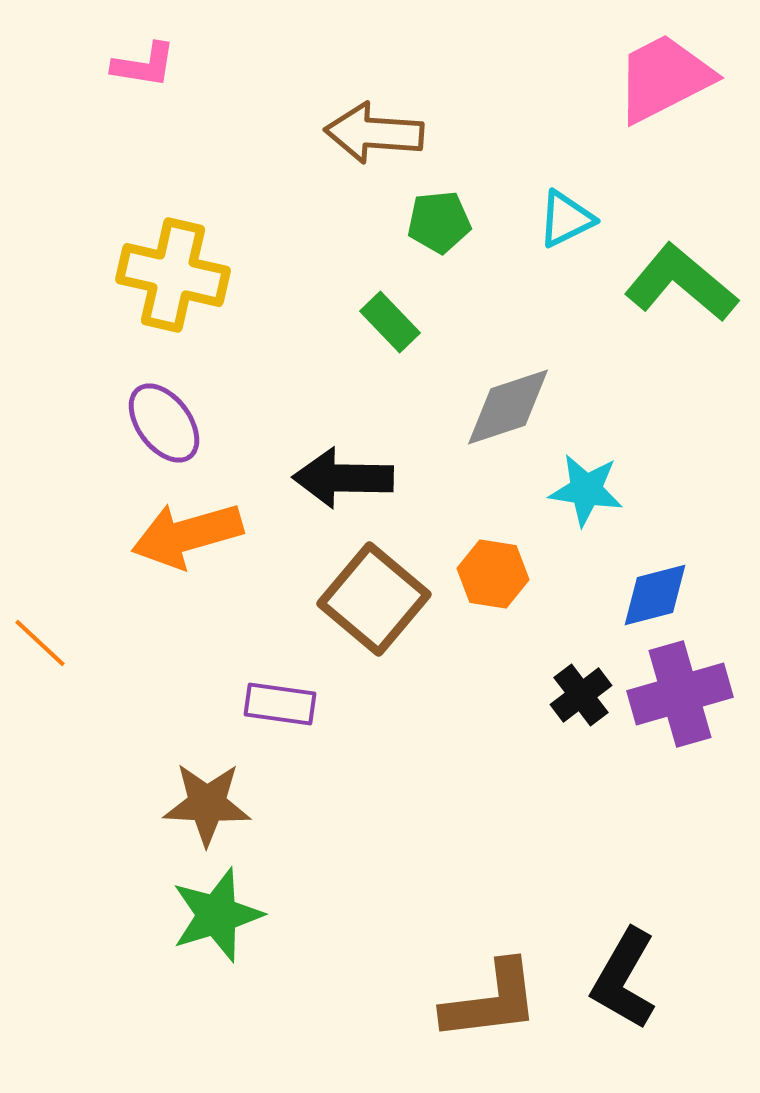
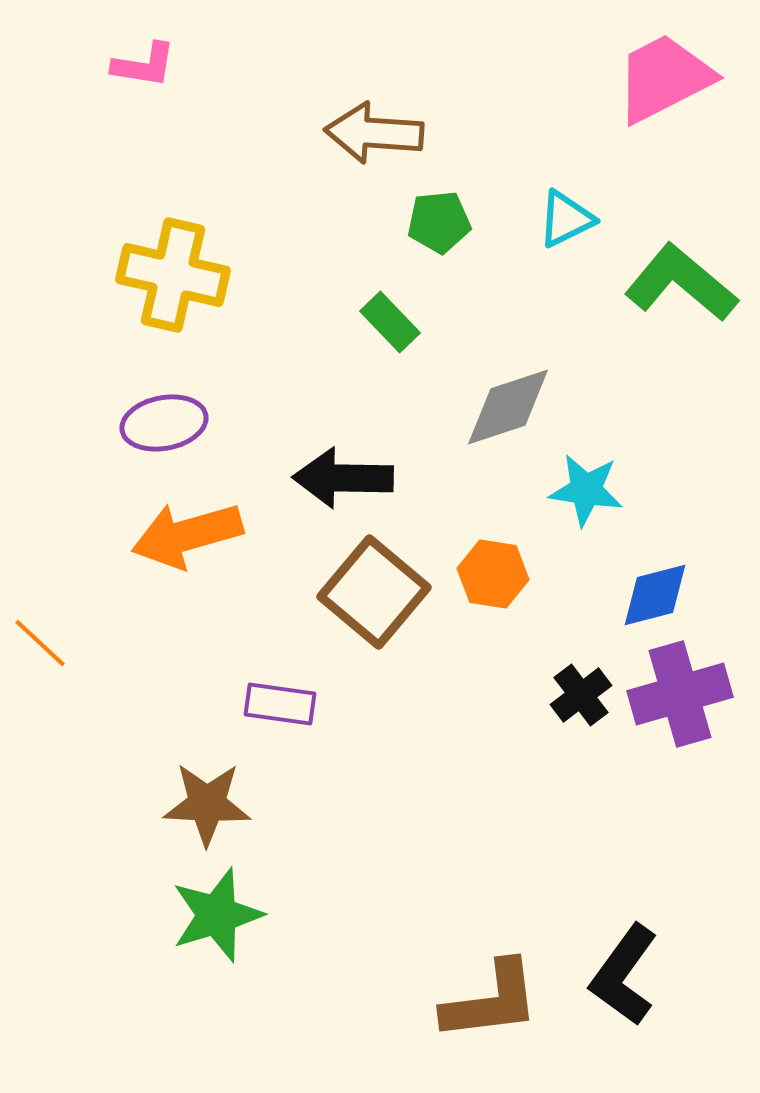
purple ellipse: rotated 64 degrees counterclockwise
brown square: moved 7 px up
black L-shape: moved 4 px up; rotated 6 degrees clockwise
